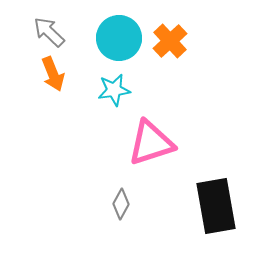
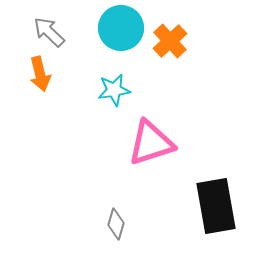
cyan circle: moved 2 px right, 10 px up
orange arrow: moved 13 px left; rotated 8 degrees clockwise
gray diamond: moved 5 px left, 20 px down; rotated 12 degrees counterclockwise
